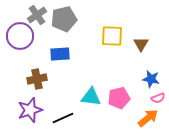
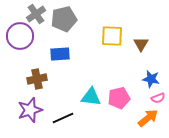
gray cross: moved 1 px left, 1 px up
